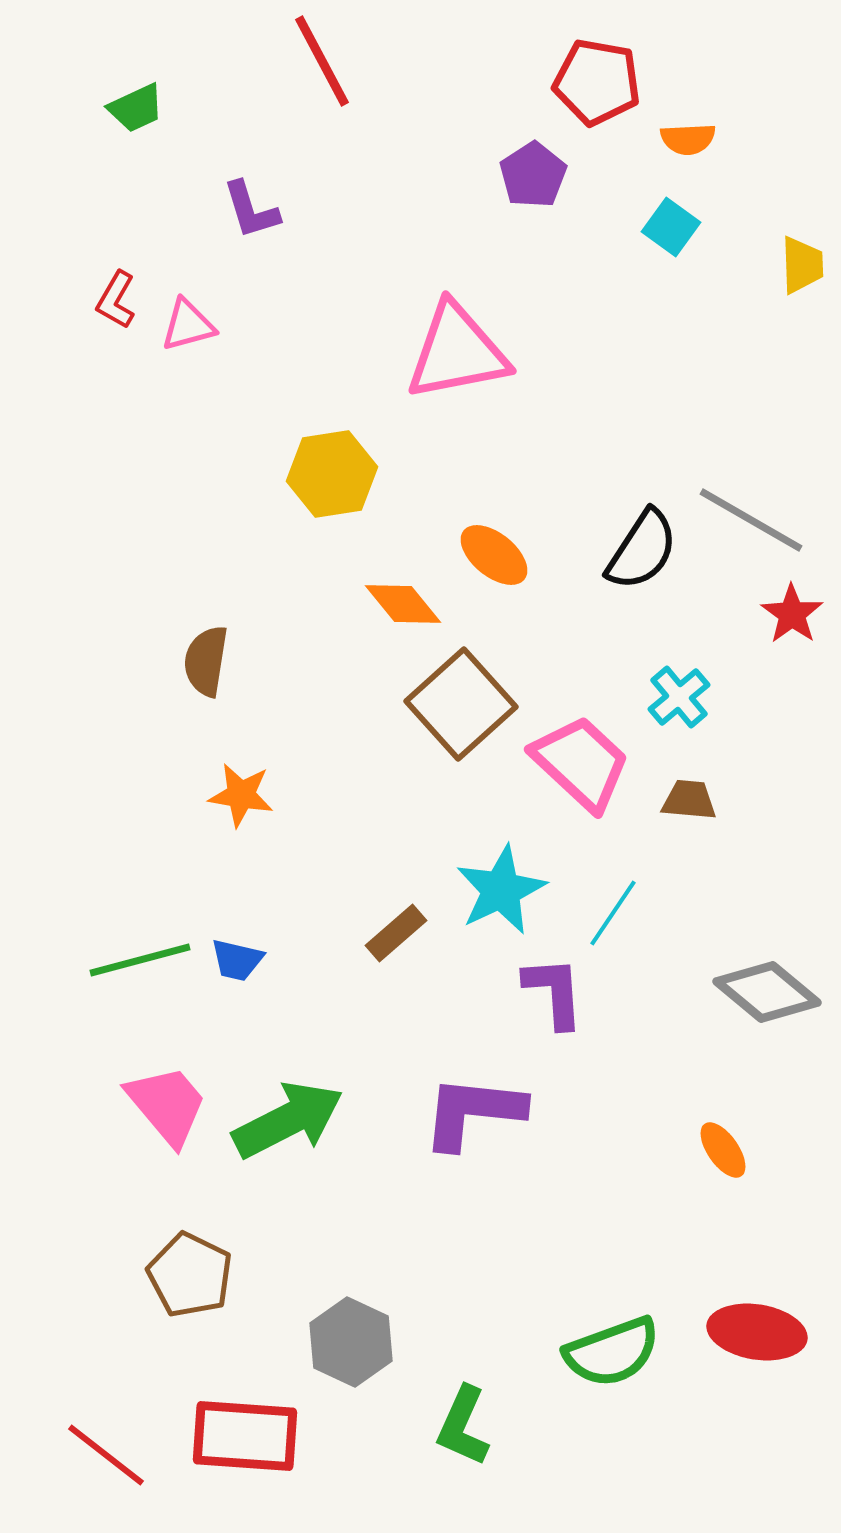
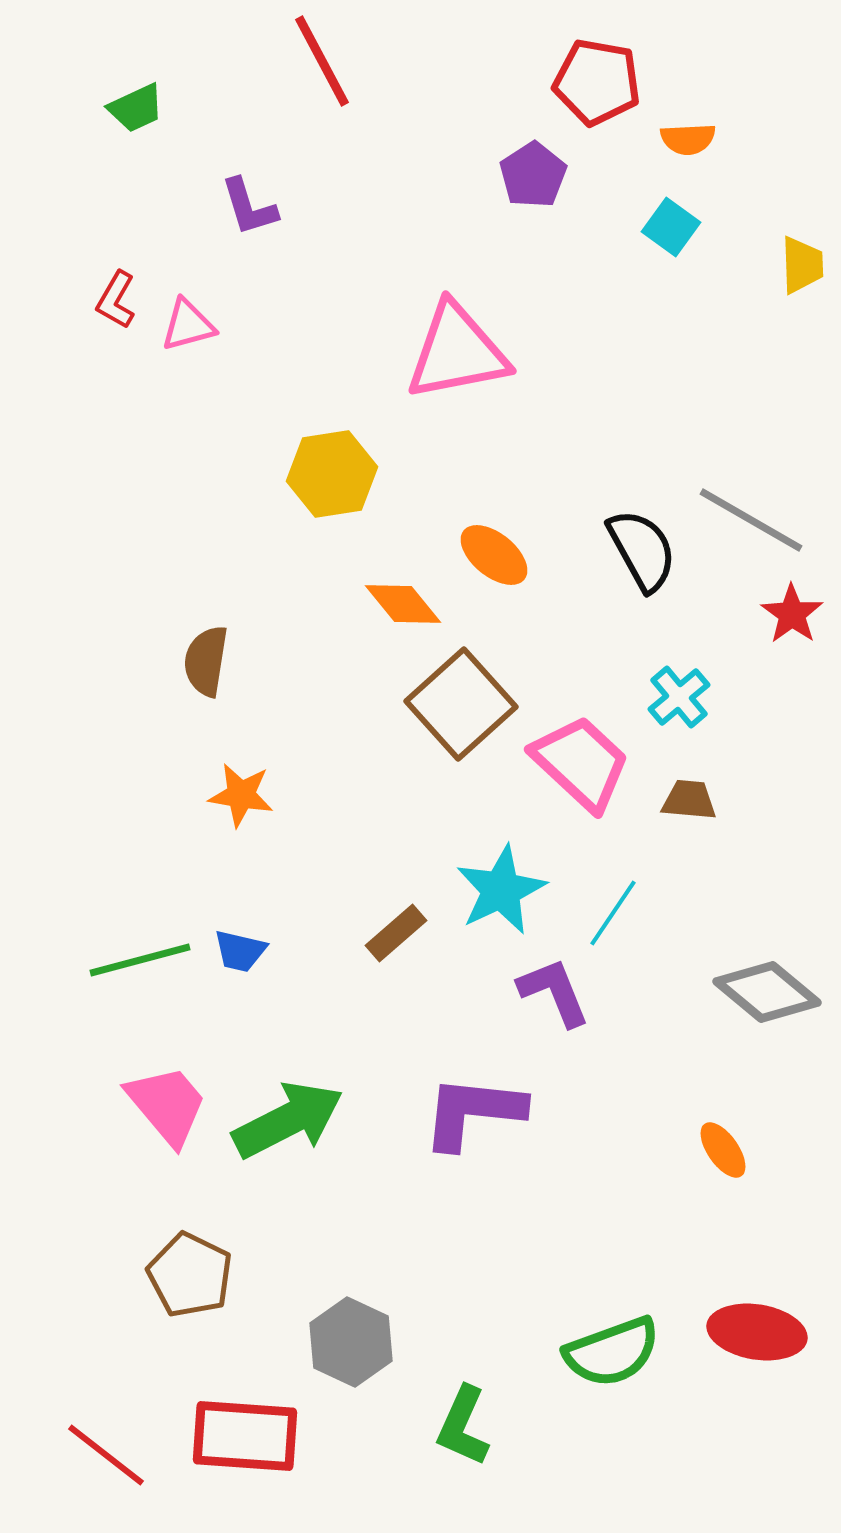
purple L-shape at (251, 210): moved 2 px left, 3 px up
black semicircle at (642, 550): rotated 62 degrees counterclockwise
blue trapezoid at (237, 960): moved 3 px right, 9 px up
purple L-shape at (554, 992): rotated 18 degrees counterclockwise
